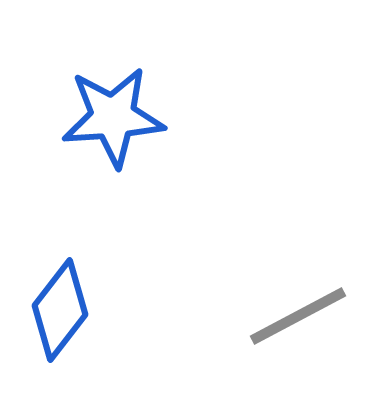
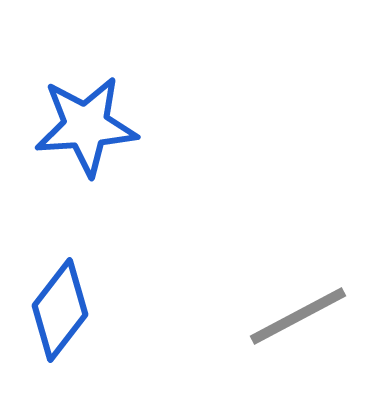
blue star: moved 27 px left, 9 px down
